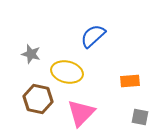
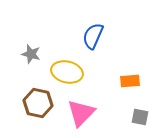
blue semicircle: rotated 24 degrees counterclockwise
brown hexagon: moved 4 px down
